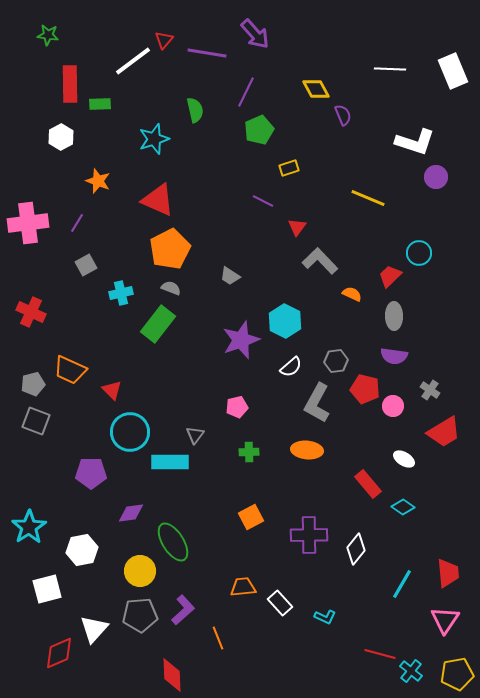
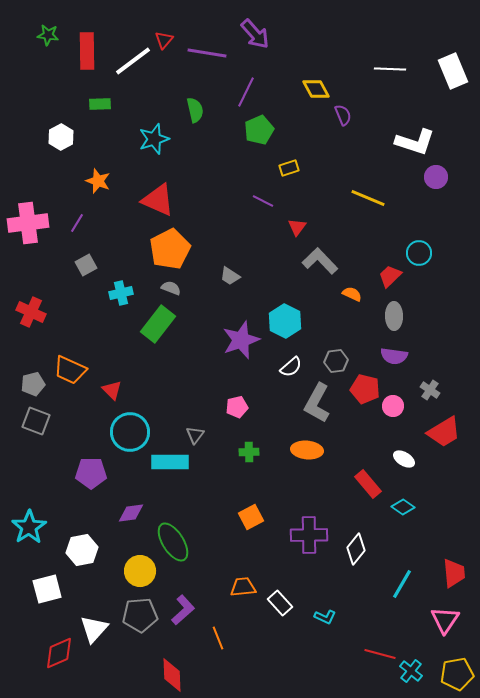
red rectangle at (70, 84): moved 17 px right, 33 px up
red trapezoid at (448, 573): moved 6 px right
